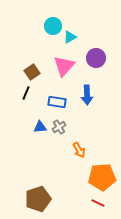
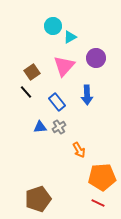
black line: moved 1 px up; rotated 64 degrees counterclockwise
blue rectangle: rotated 42 degrees clockwise
